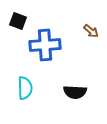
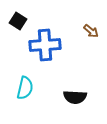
black square: rotated 12 degrees clockwise
cyan semicircle: rotated 15 degrees clockwise
black semicircle: moved 5 px down
